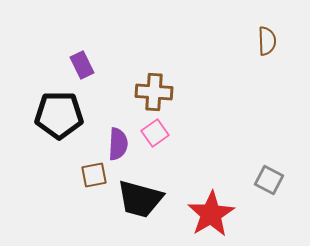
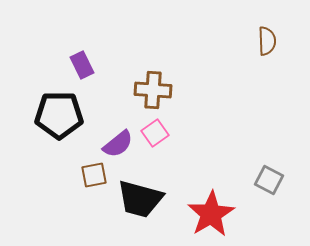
brown cross: moved 1 px left, 2 px up
purple semicircle: rotated 48 degrees clockwise
